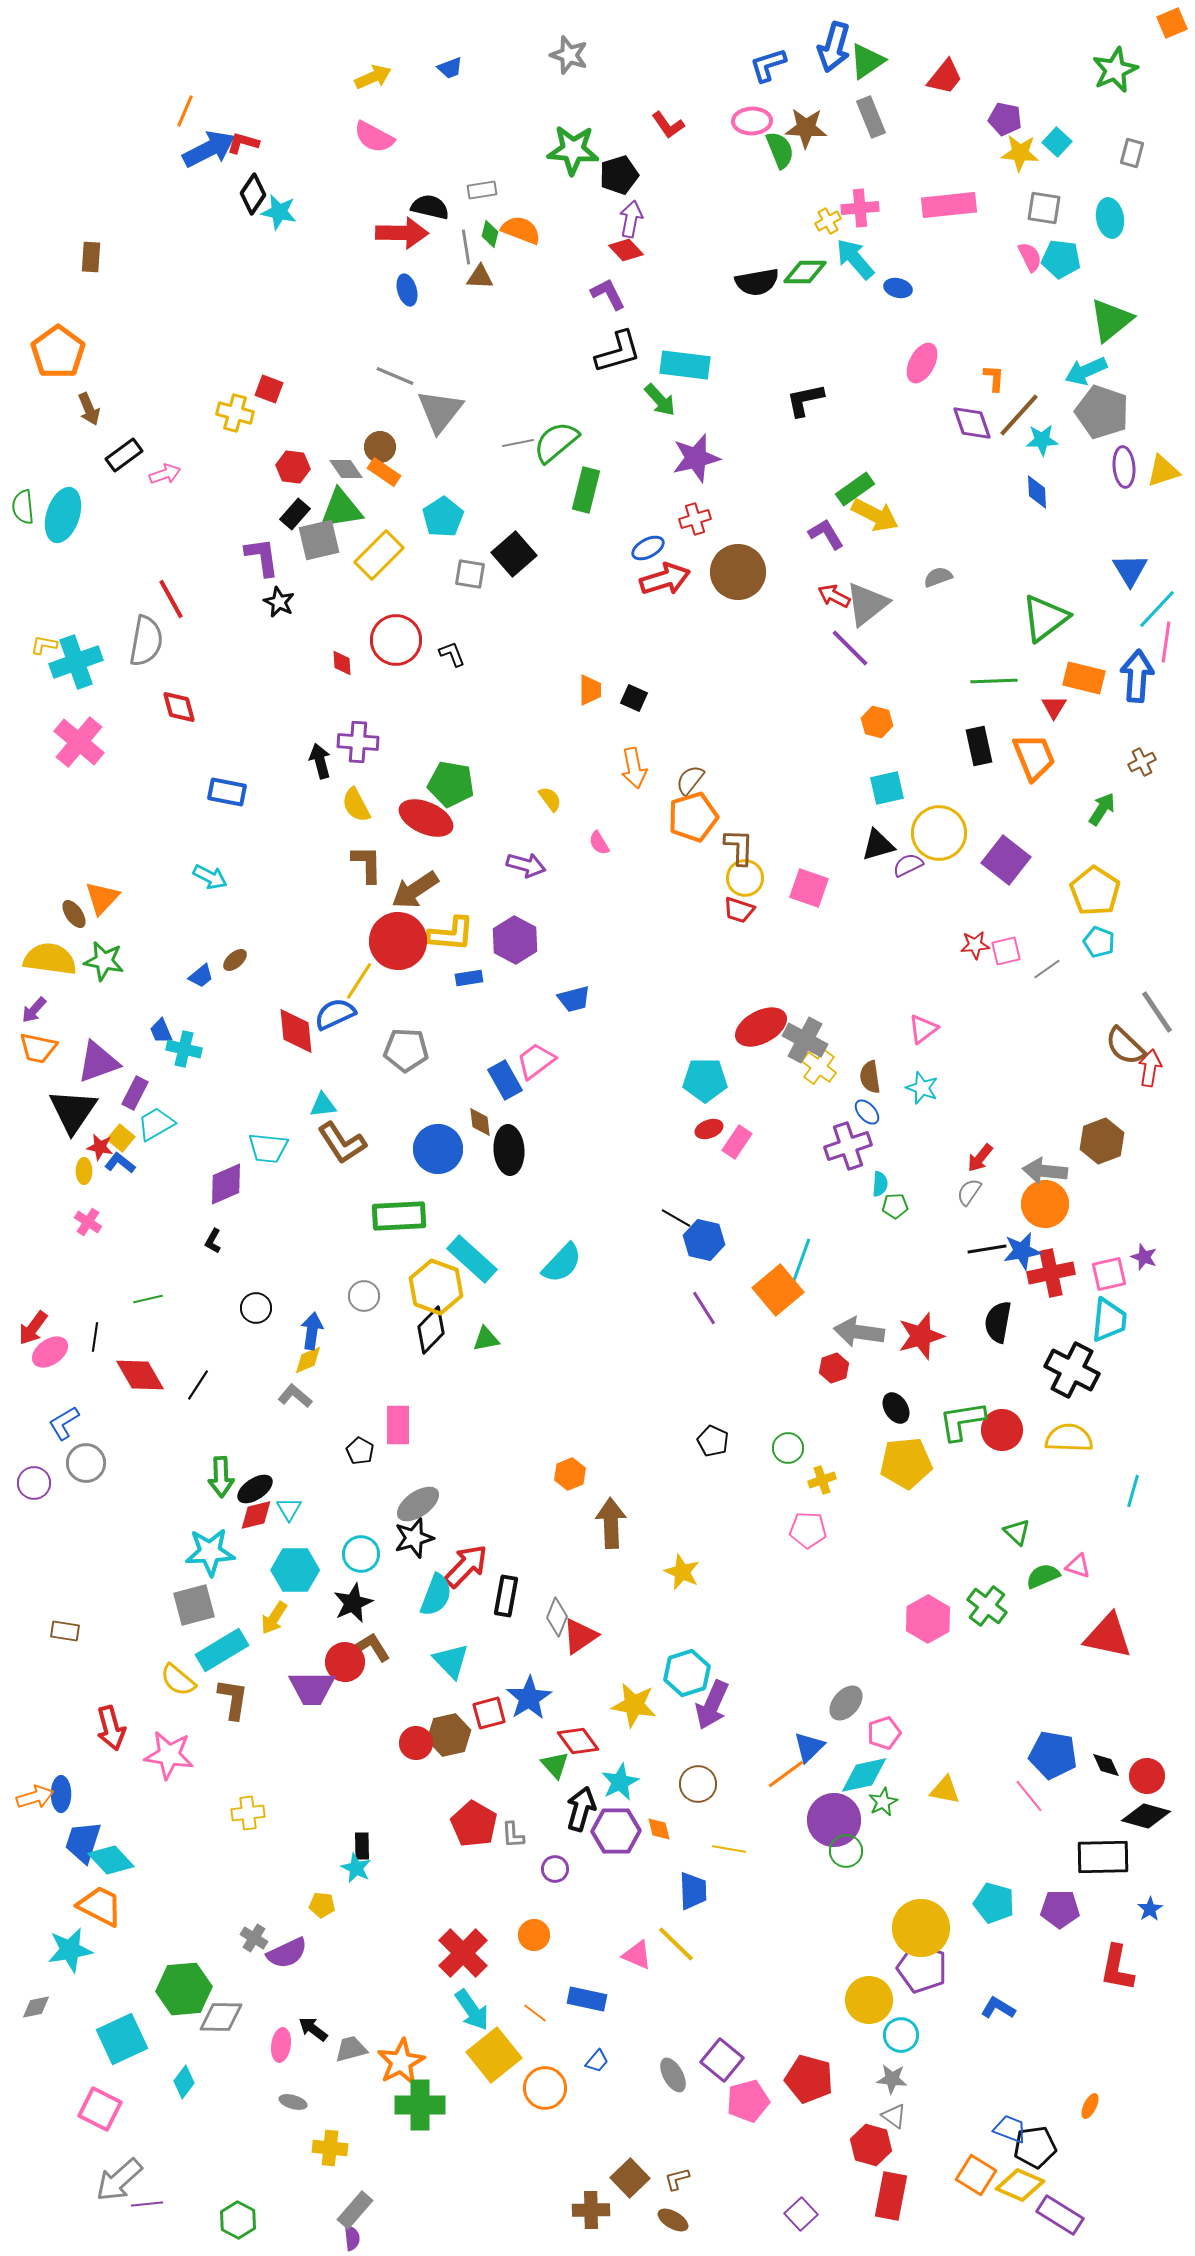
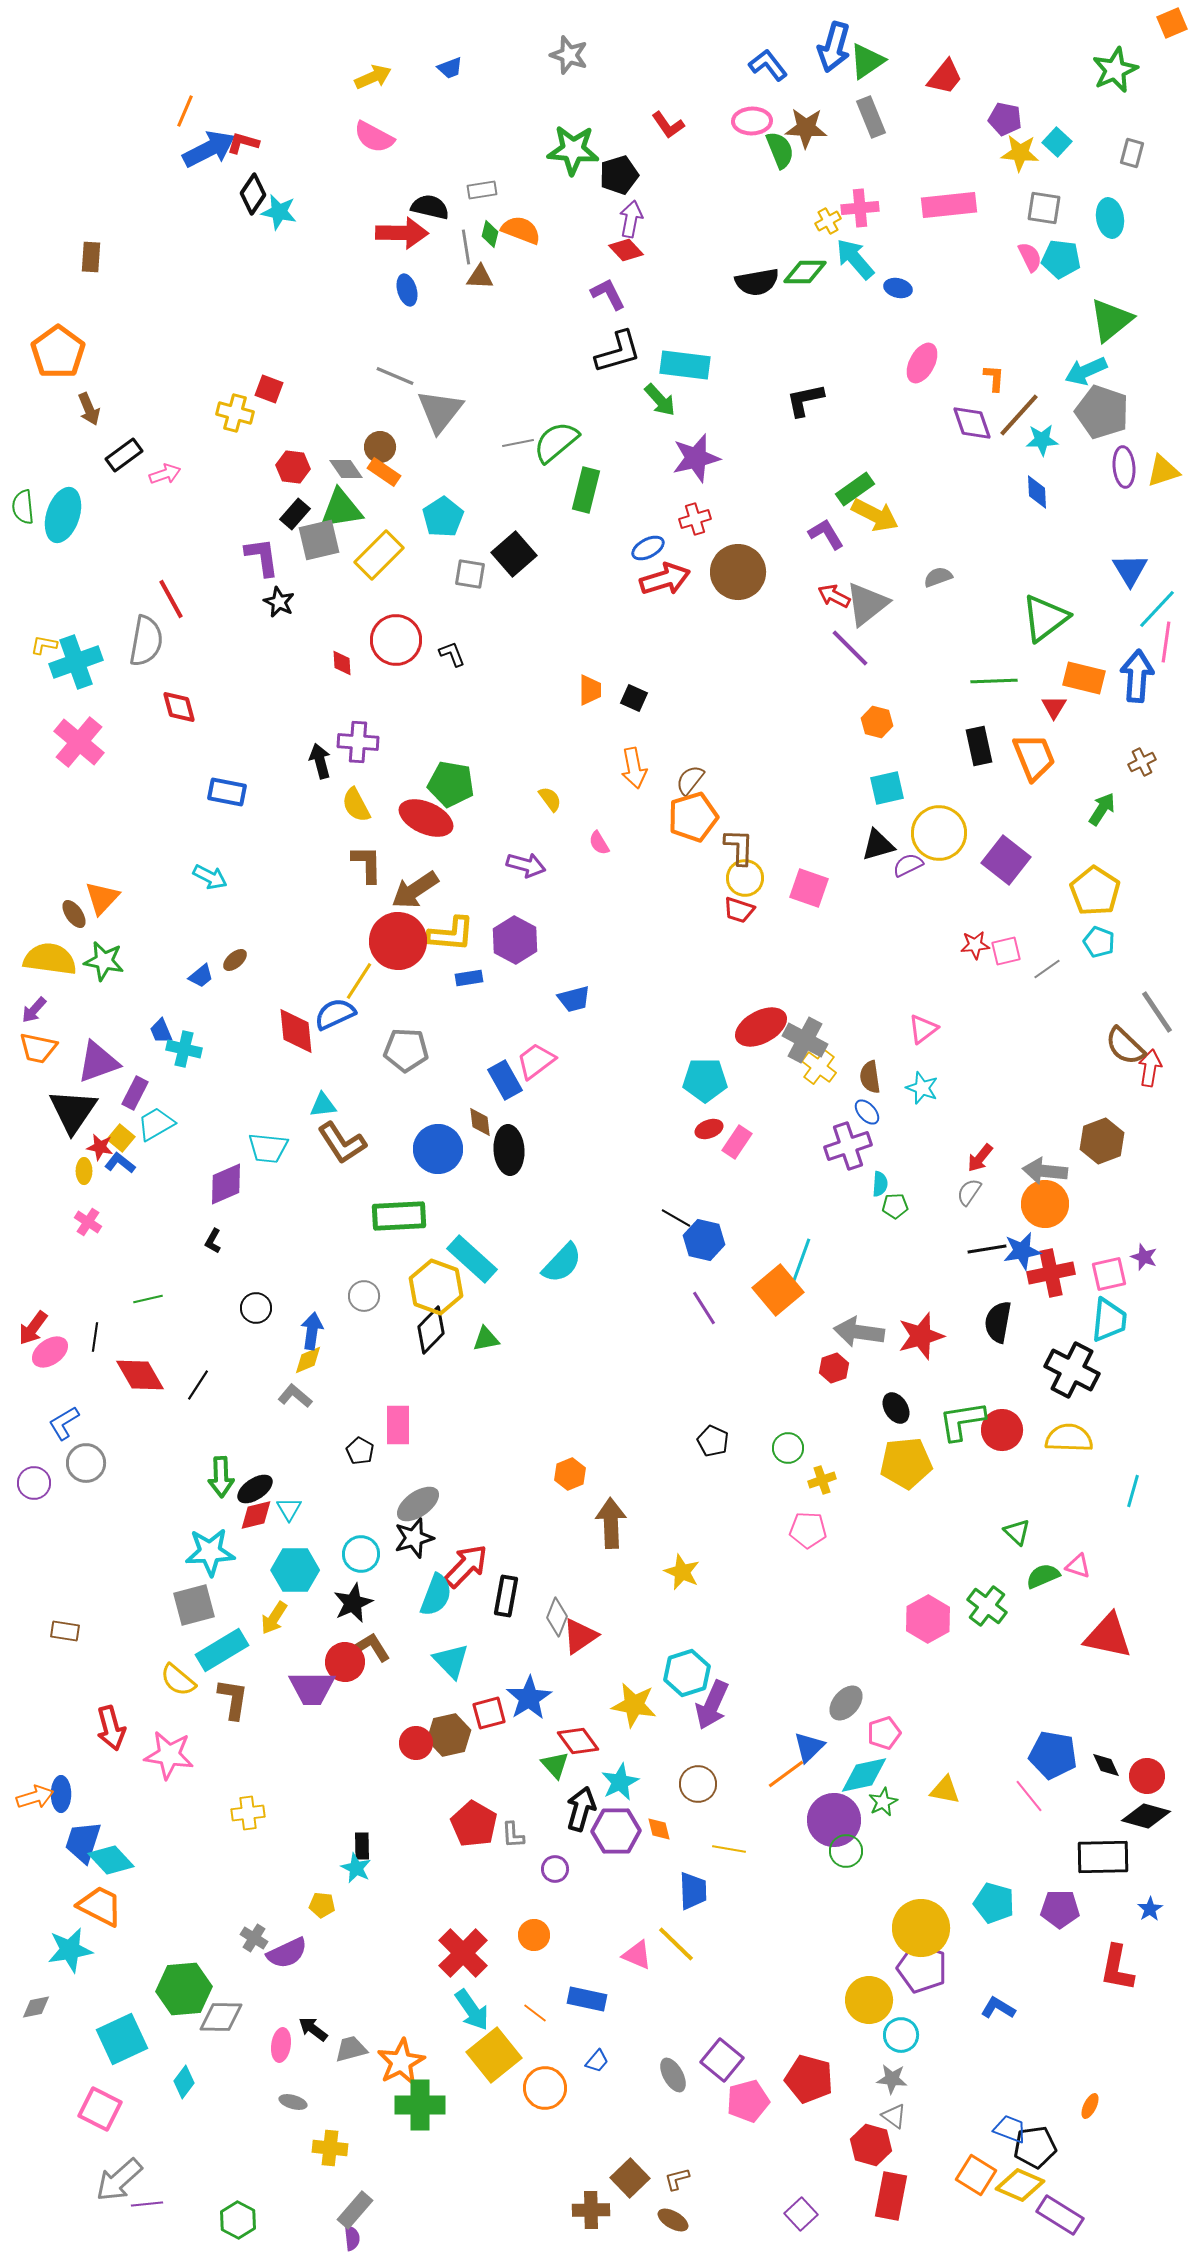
blue L-shape at (768, 65): rotated 69 degrees clockwise
